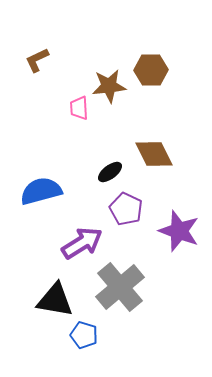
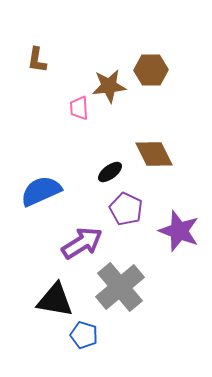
brown L-shape: rotated 56 degrees counterclockwise
blue semicircle: rotated 9 degrees counterclockwise
